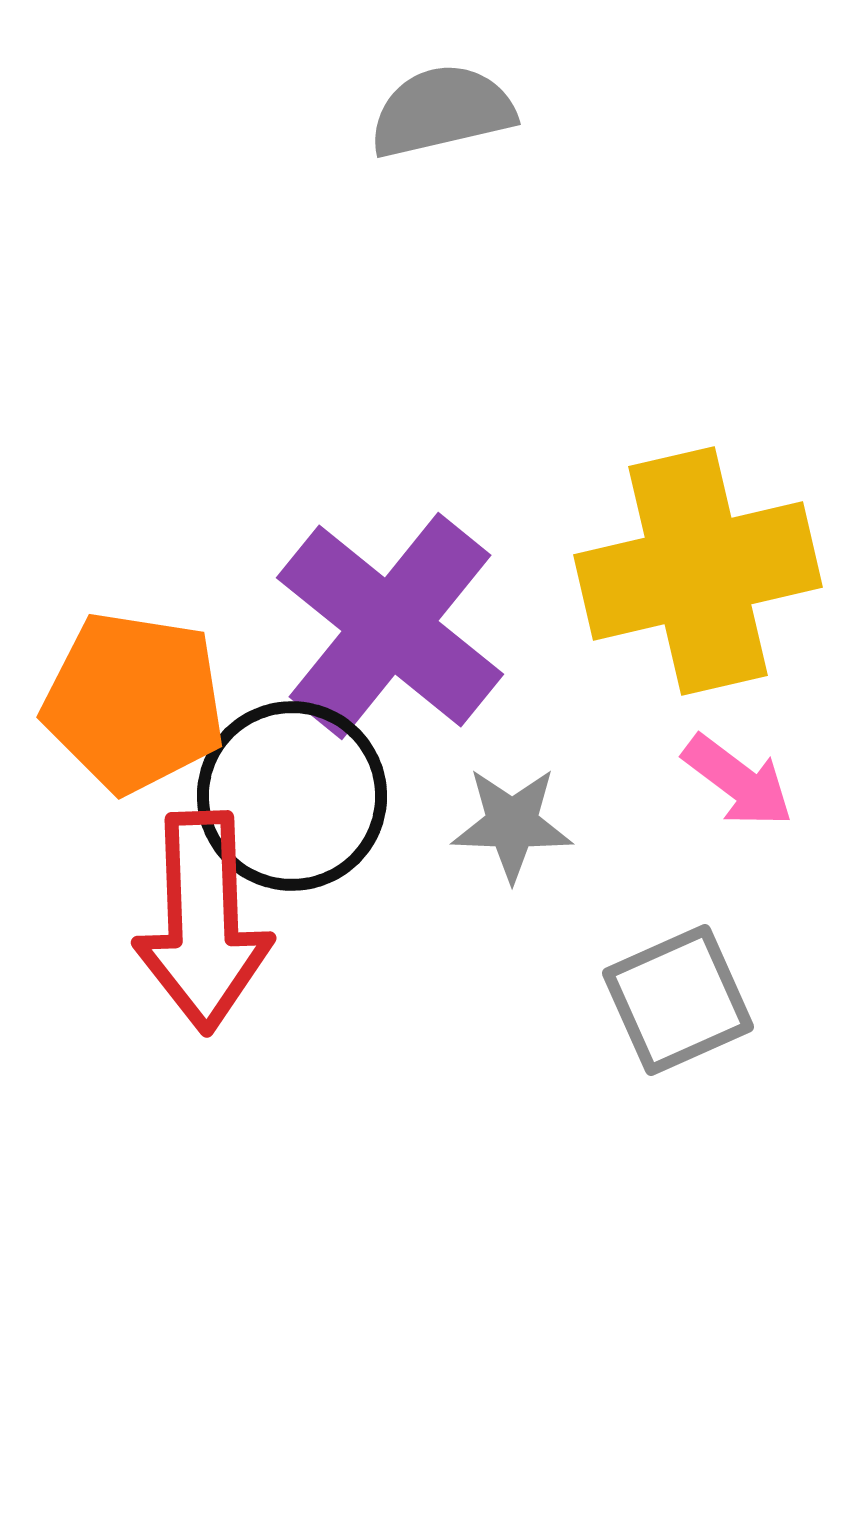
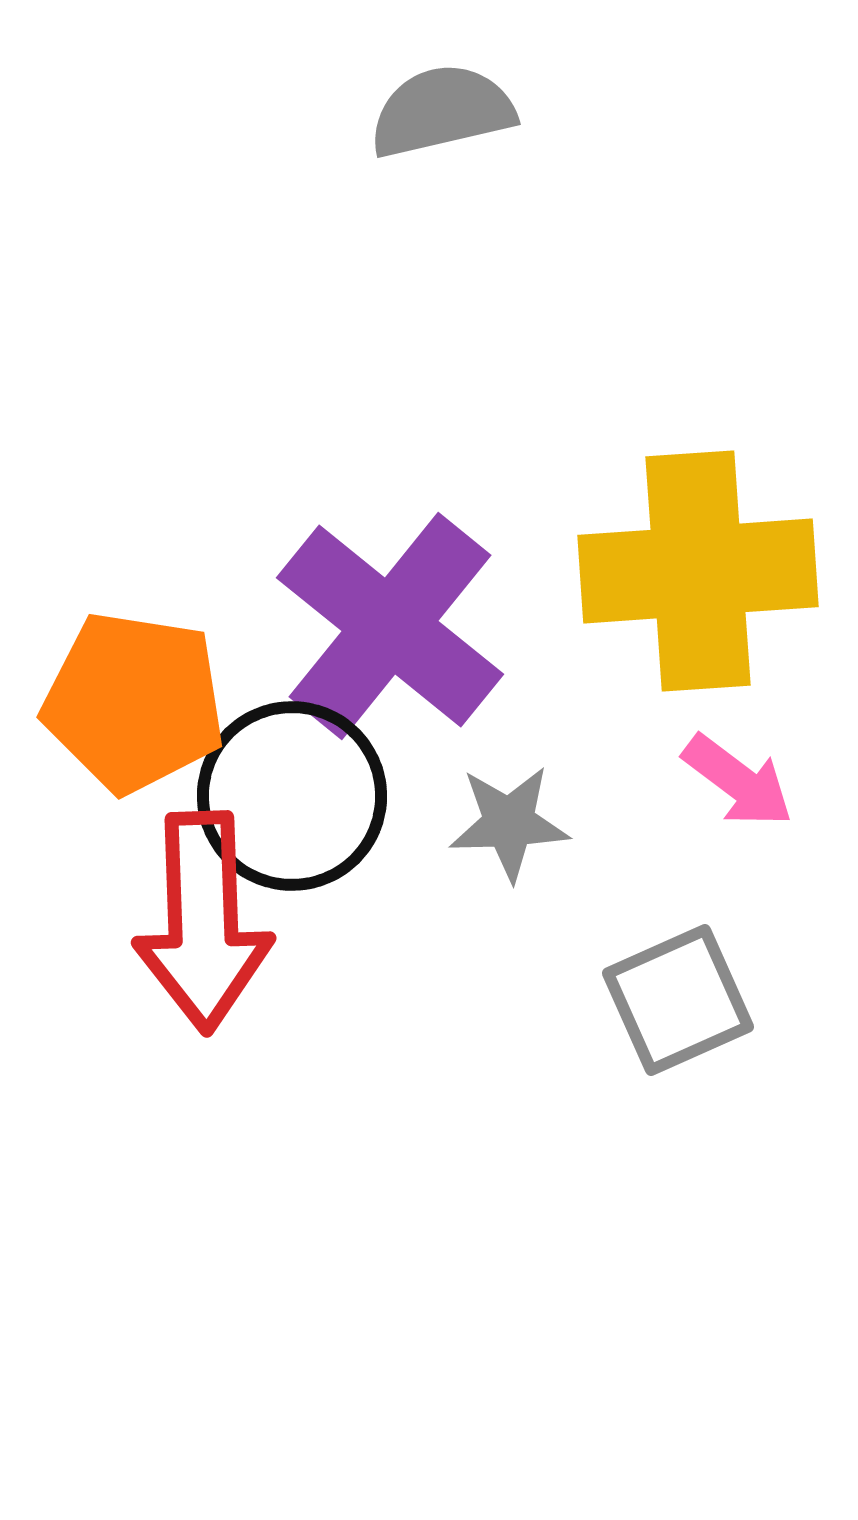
yellow cross: rotated 9 degrees clockwise
gray star: moved 3 px left, 1 px up; rotated 4 degrees counterclockwise
